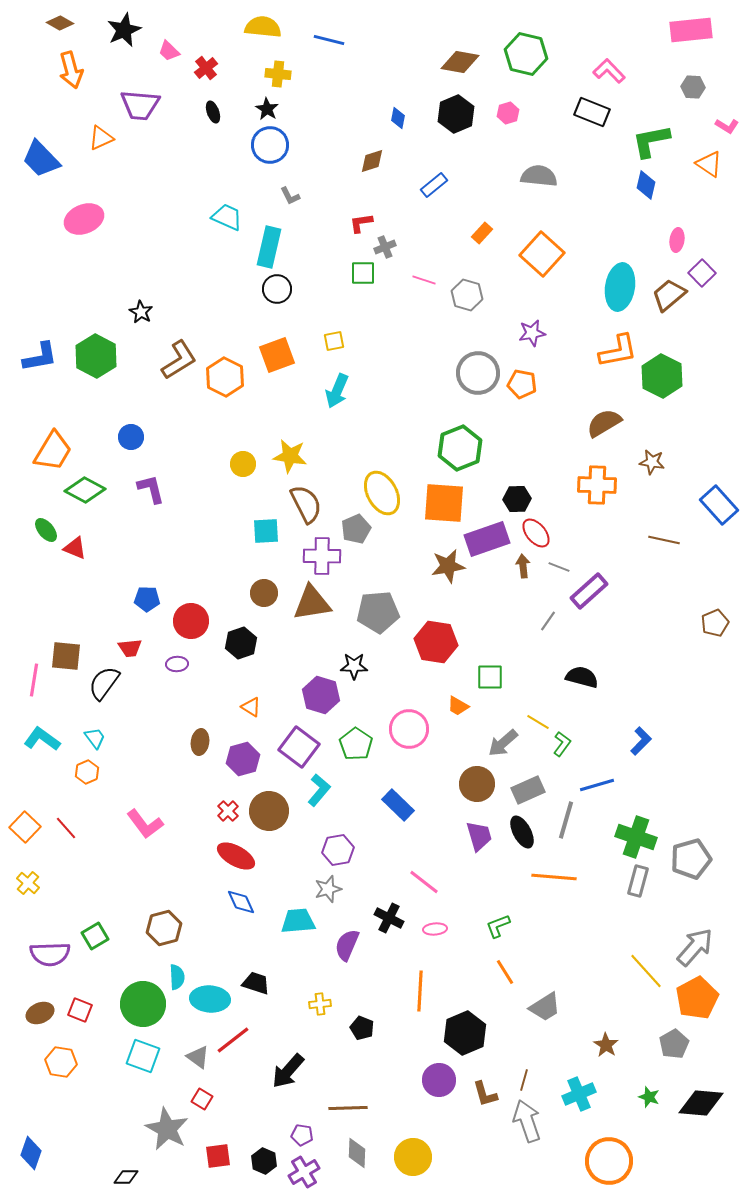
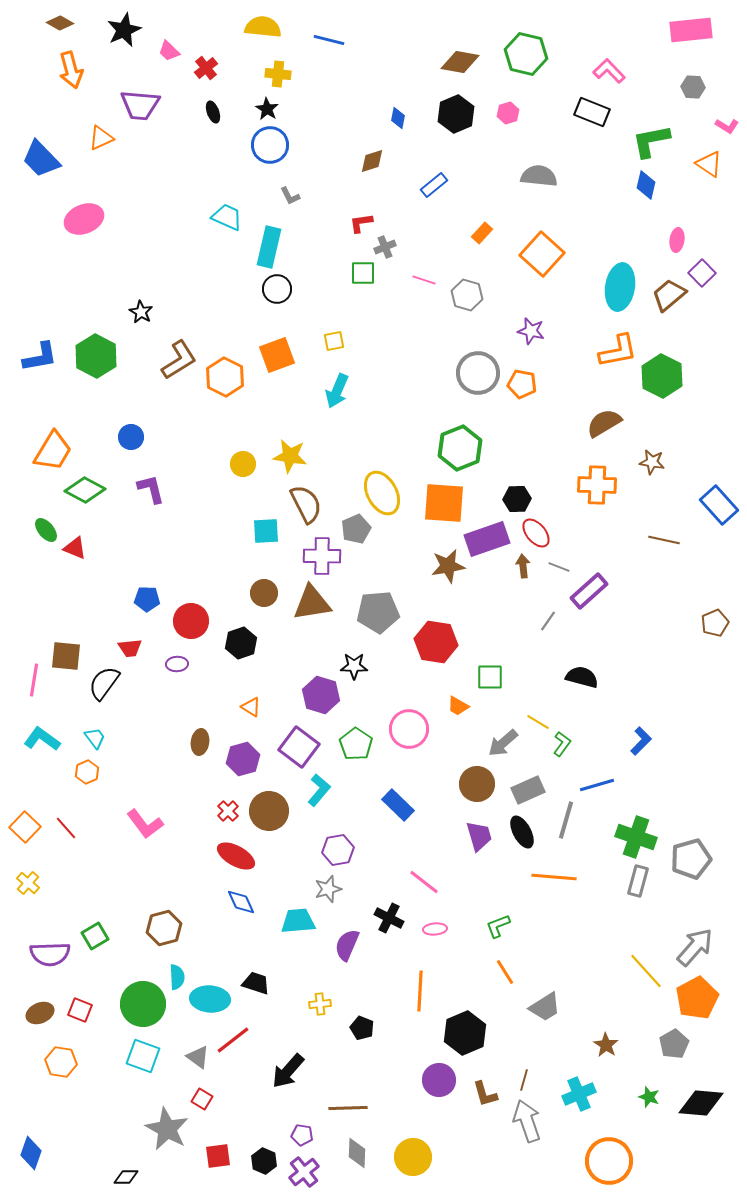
purple star at (532, 333): moved 1 px left, 2 px up; rotated 24 degrees clockwise
purple cross at (304, 1172): rotated 8 degrees counterclockwise
